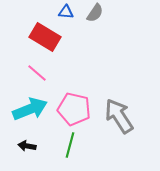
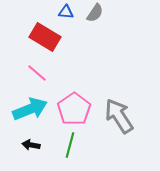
pink pentagon: rotated 24 degrees clockwise
black arrow: moved 4 px right, 1 px up
